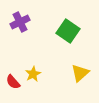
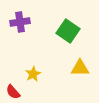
purple cross: rotated 18 degrees clockwise
yellow triangle: moved 5 px up; rotated 42 degrees clockwise
red semicircle: moved 10 px down
